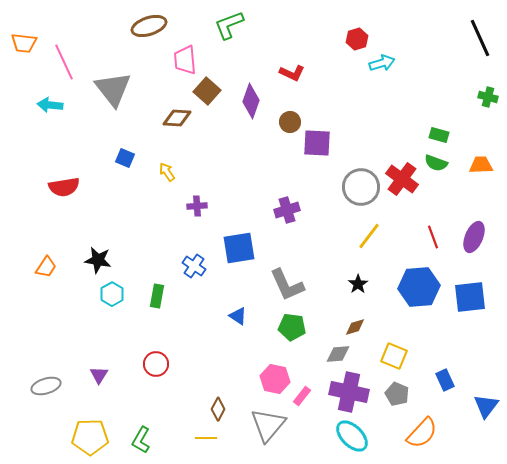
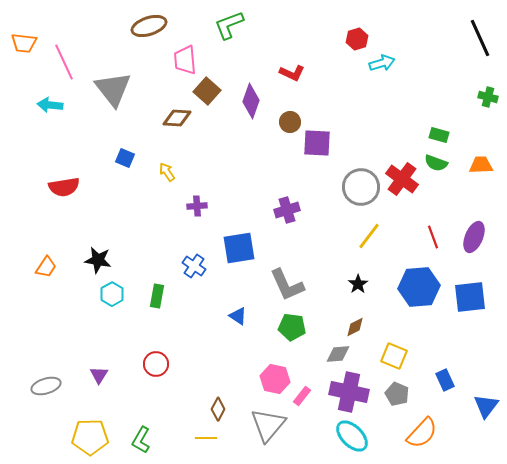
brown diamond at (355, 327): rotated 10 degrees counterclockwise
